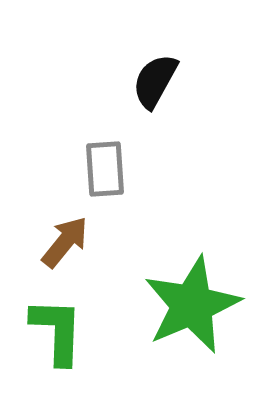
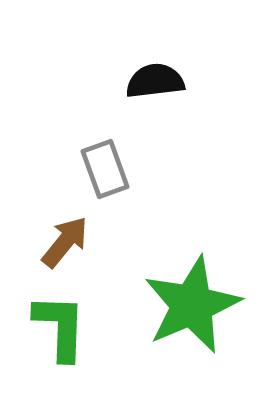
black semicircle: rotated 54 degrees clockwise
gray rectangle: rotated 16 degrees counterclockwise
green L-shape: moved 3 px right, 4 px up
